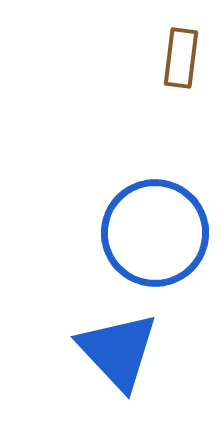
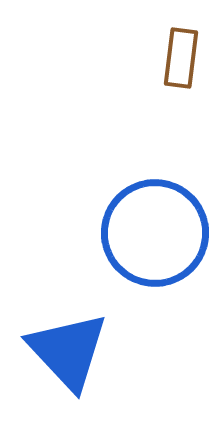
blue triangle: moved 50 px left
